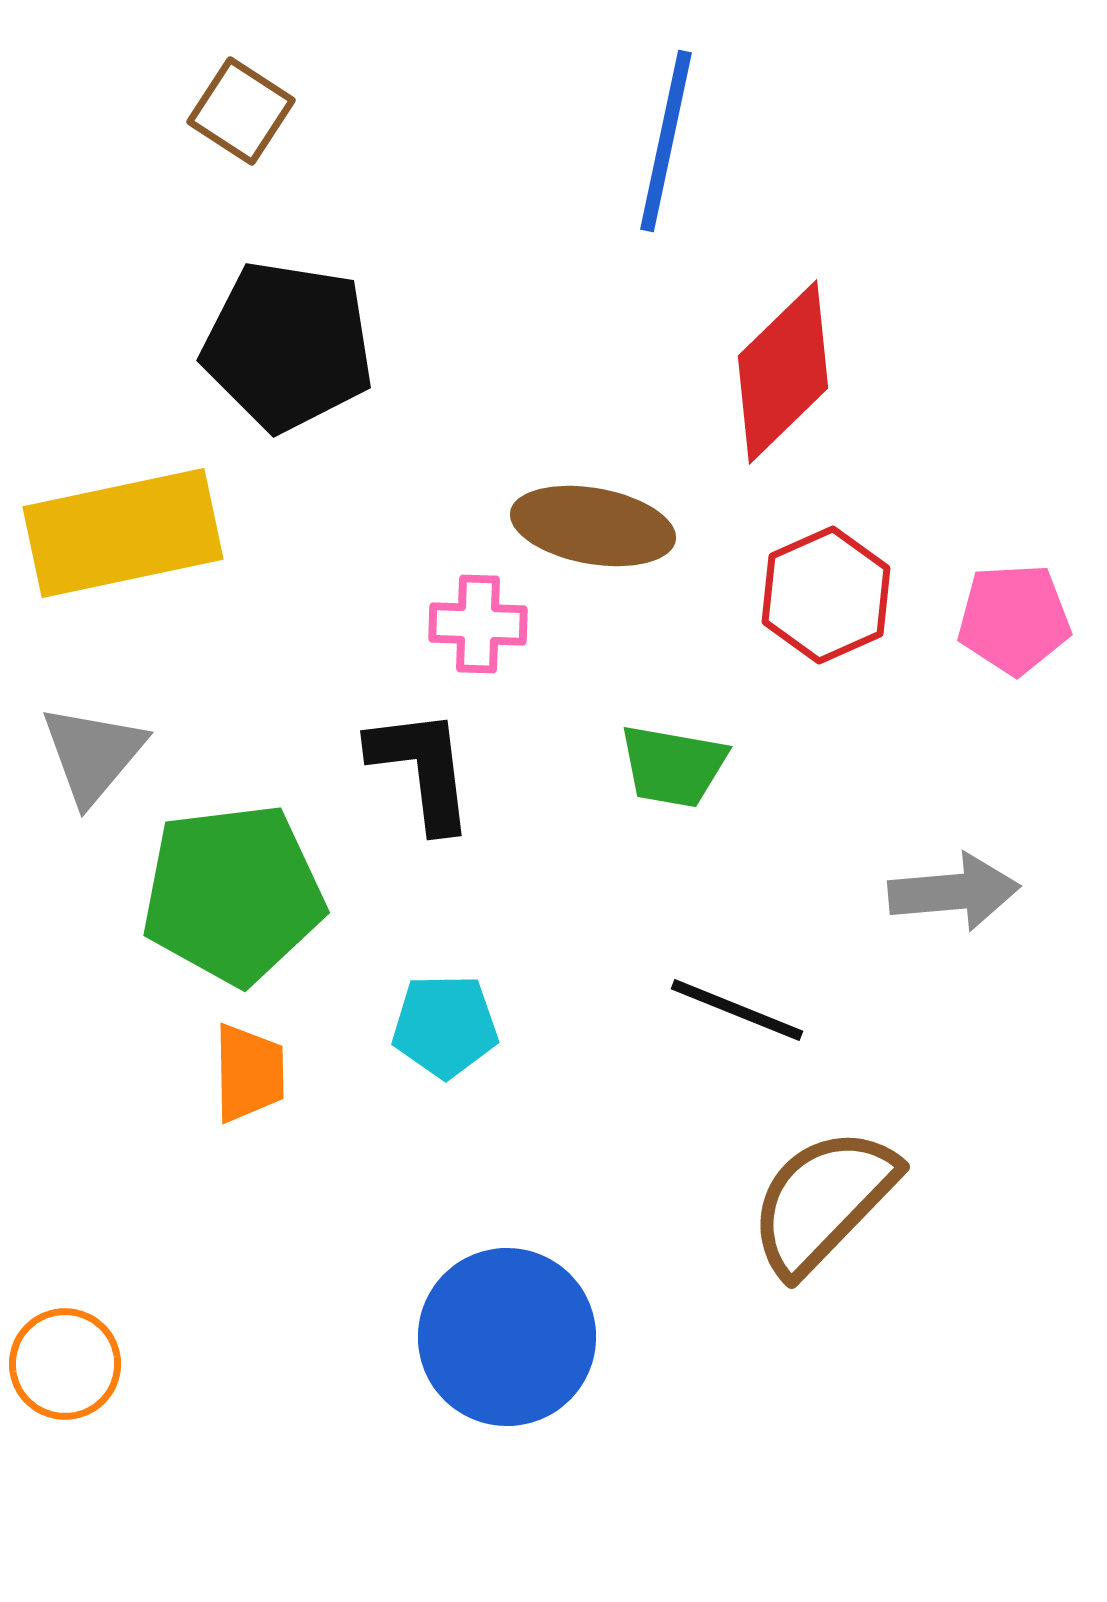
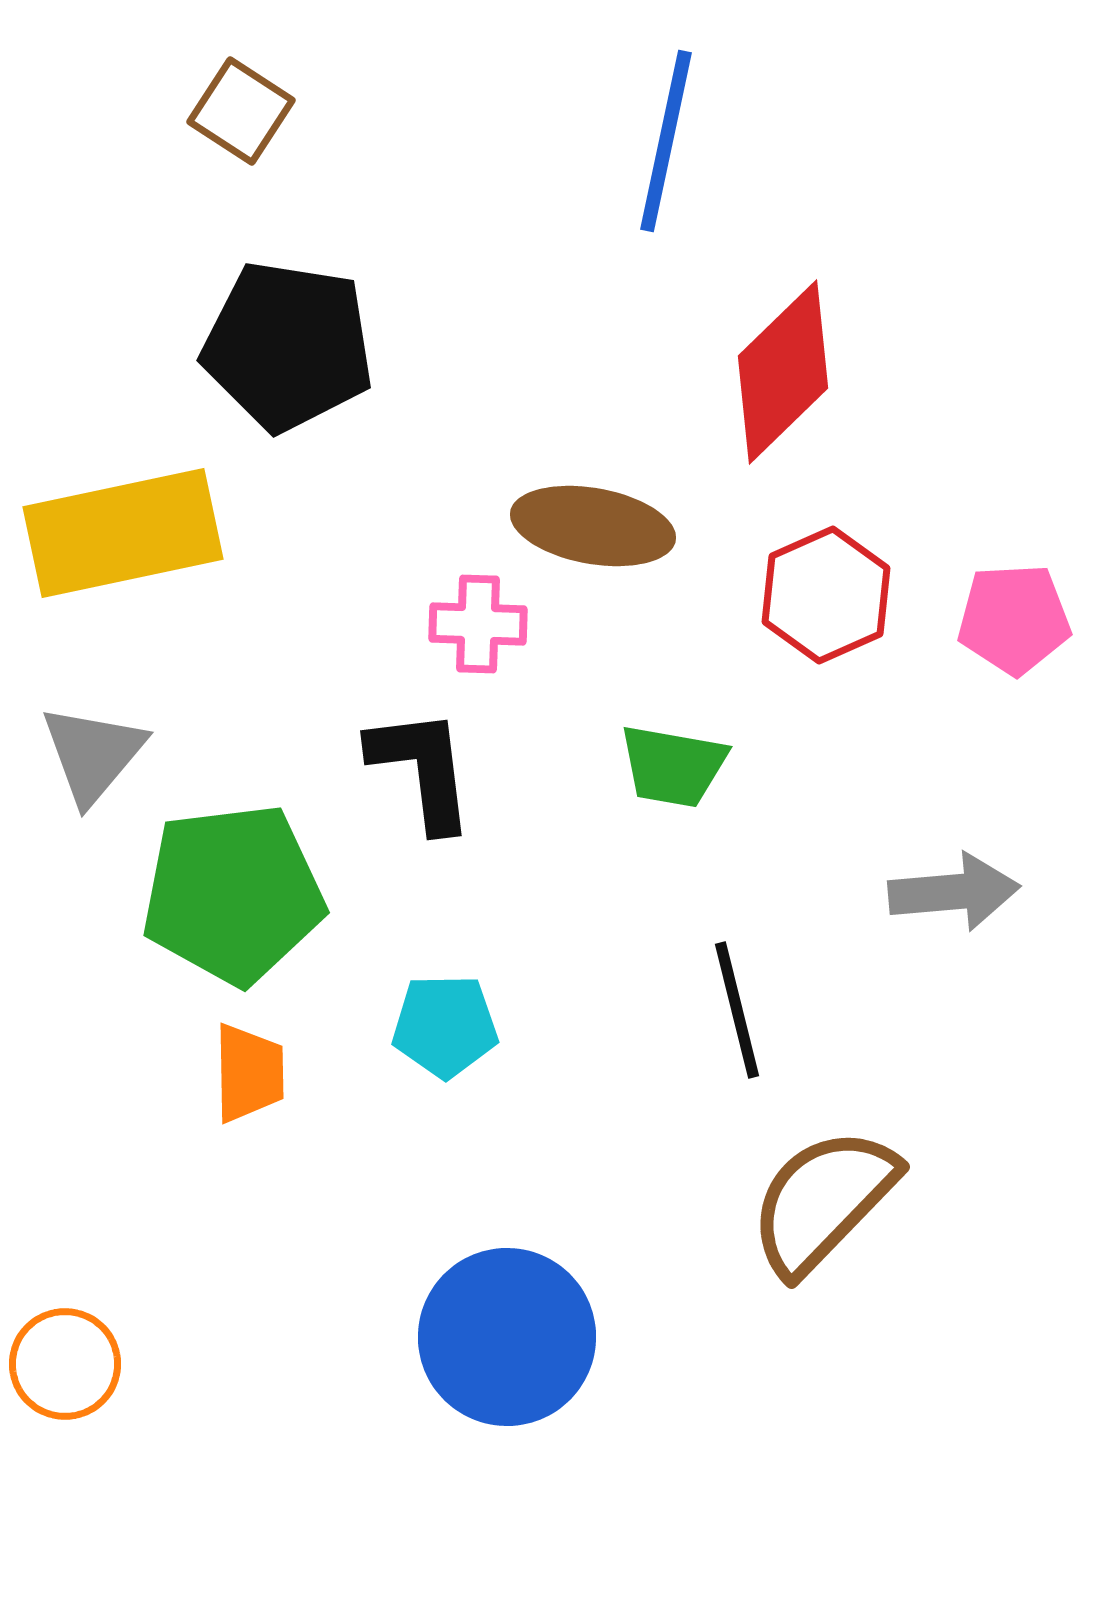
black line: rotated 54 degrees clockwise
